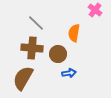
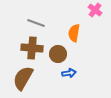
gray line: rotated 24 degrees counterclockwise
